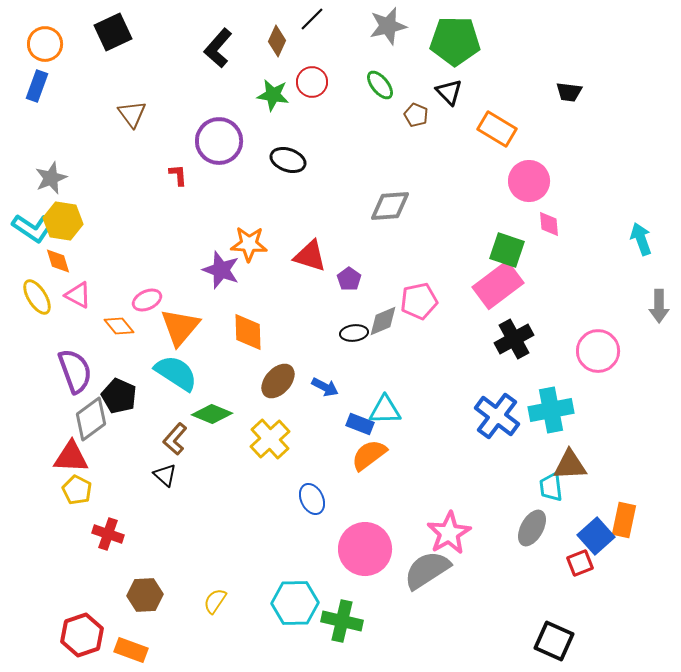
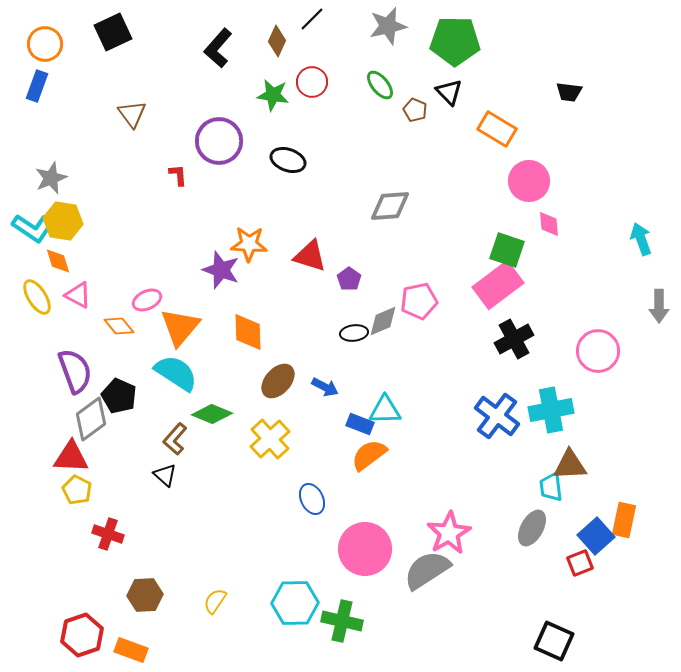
brown pentagon at (416, 115): moved 1 px left, 5 px up
